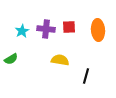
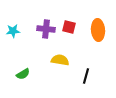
red square: rotated 16 degrees clockwise
cyan star: moved 9 px left; rotated 24 degrees clockwise
green semicircle: moved 12 px right, 15 px down
